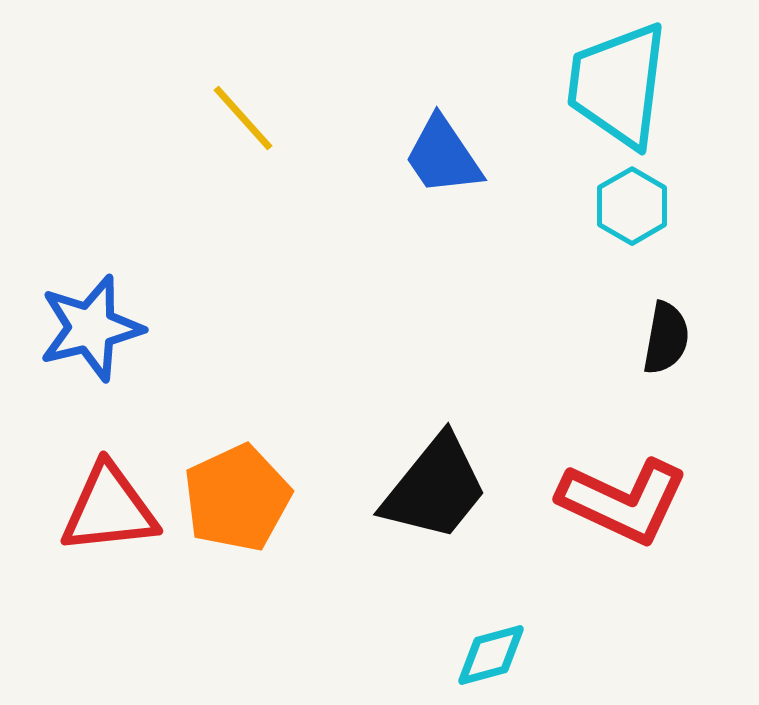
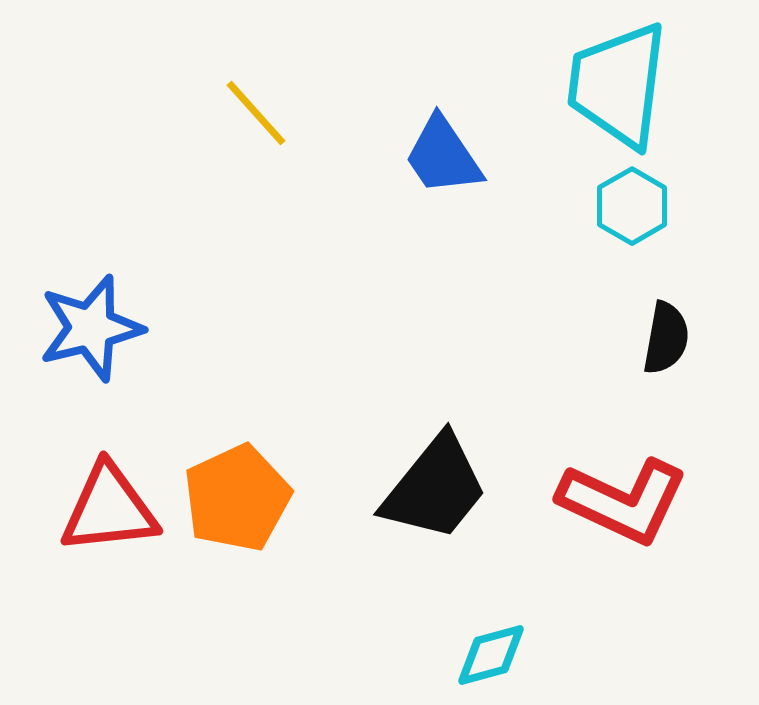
yellow line: moved 13 px right, 5 px up
